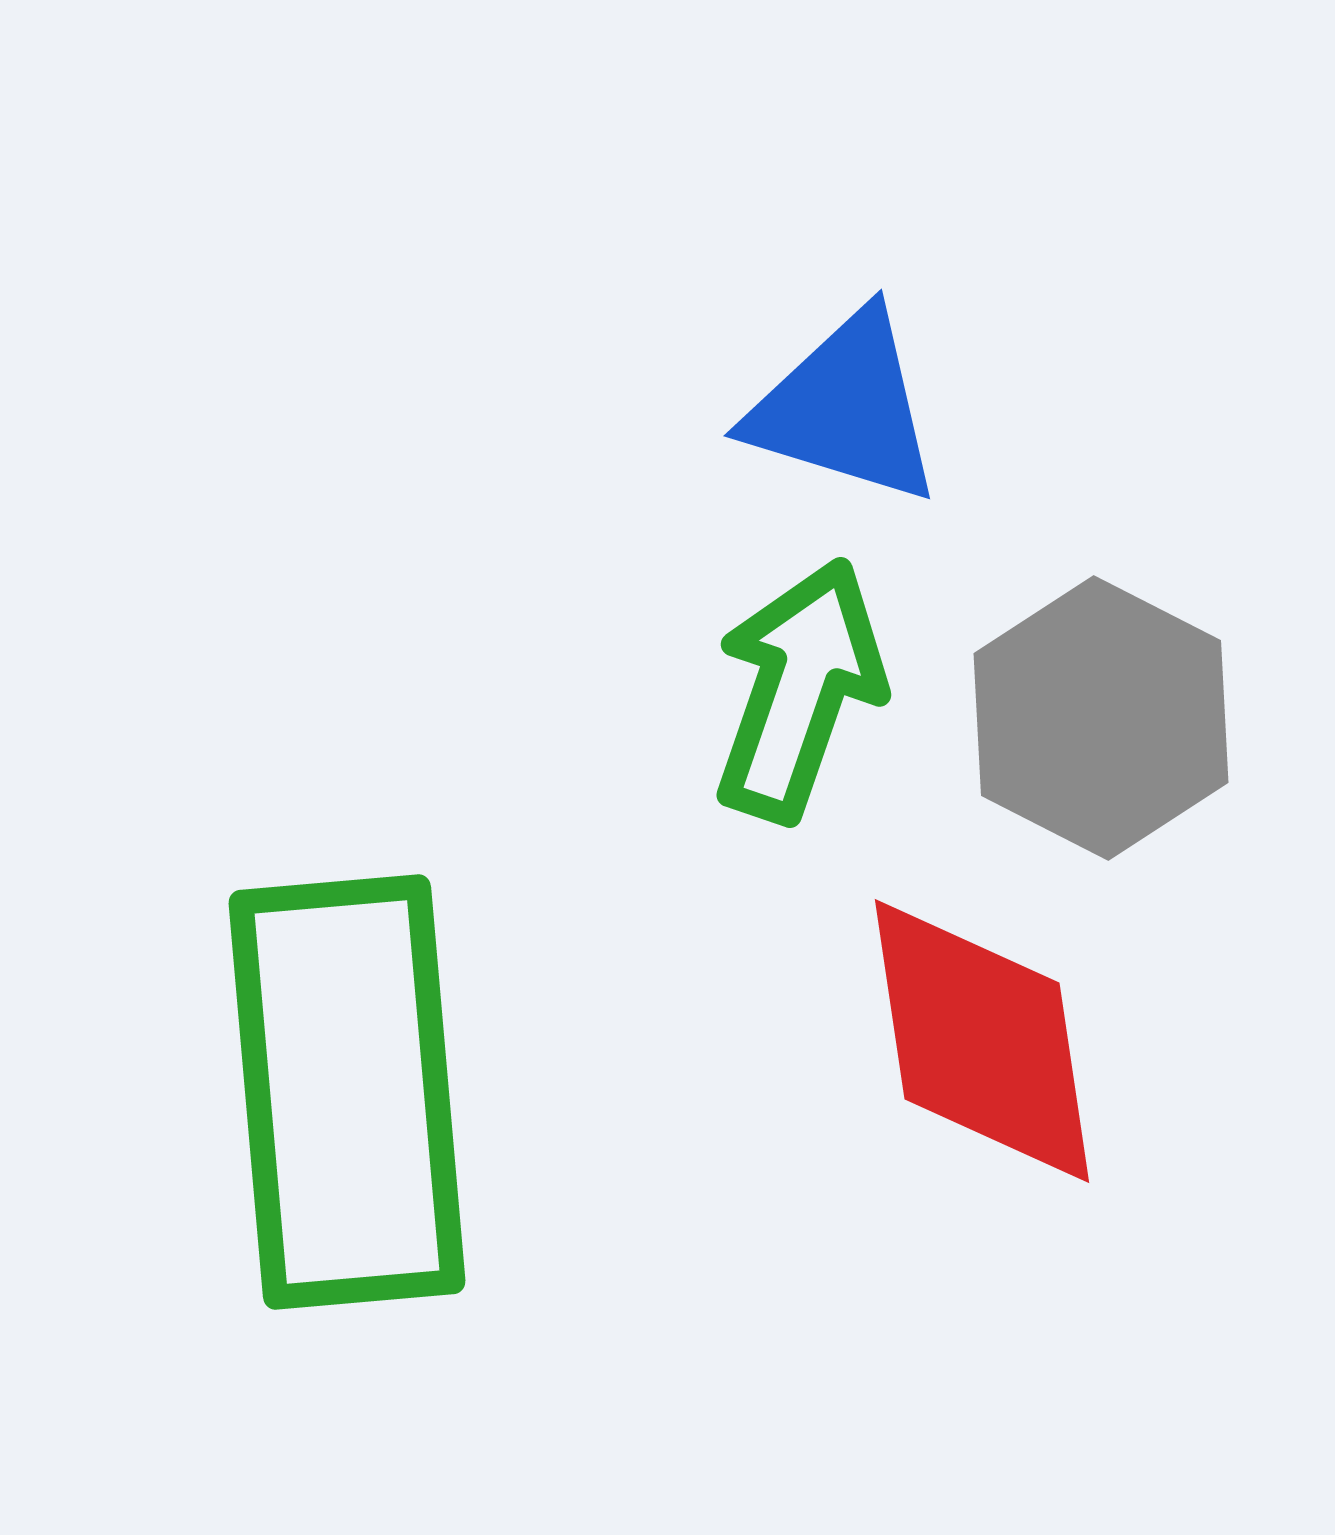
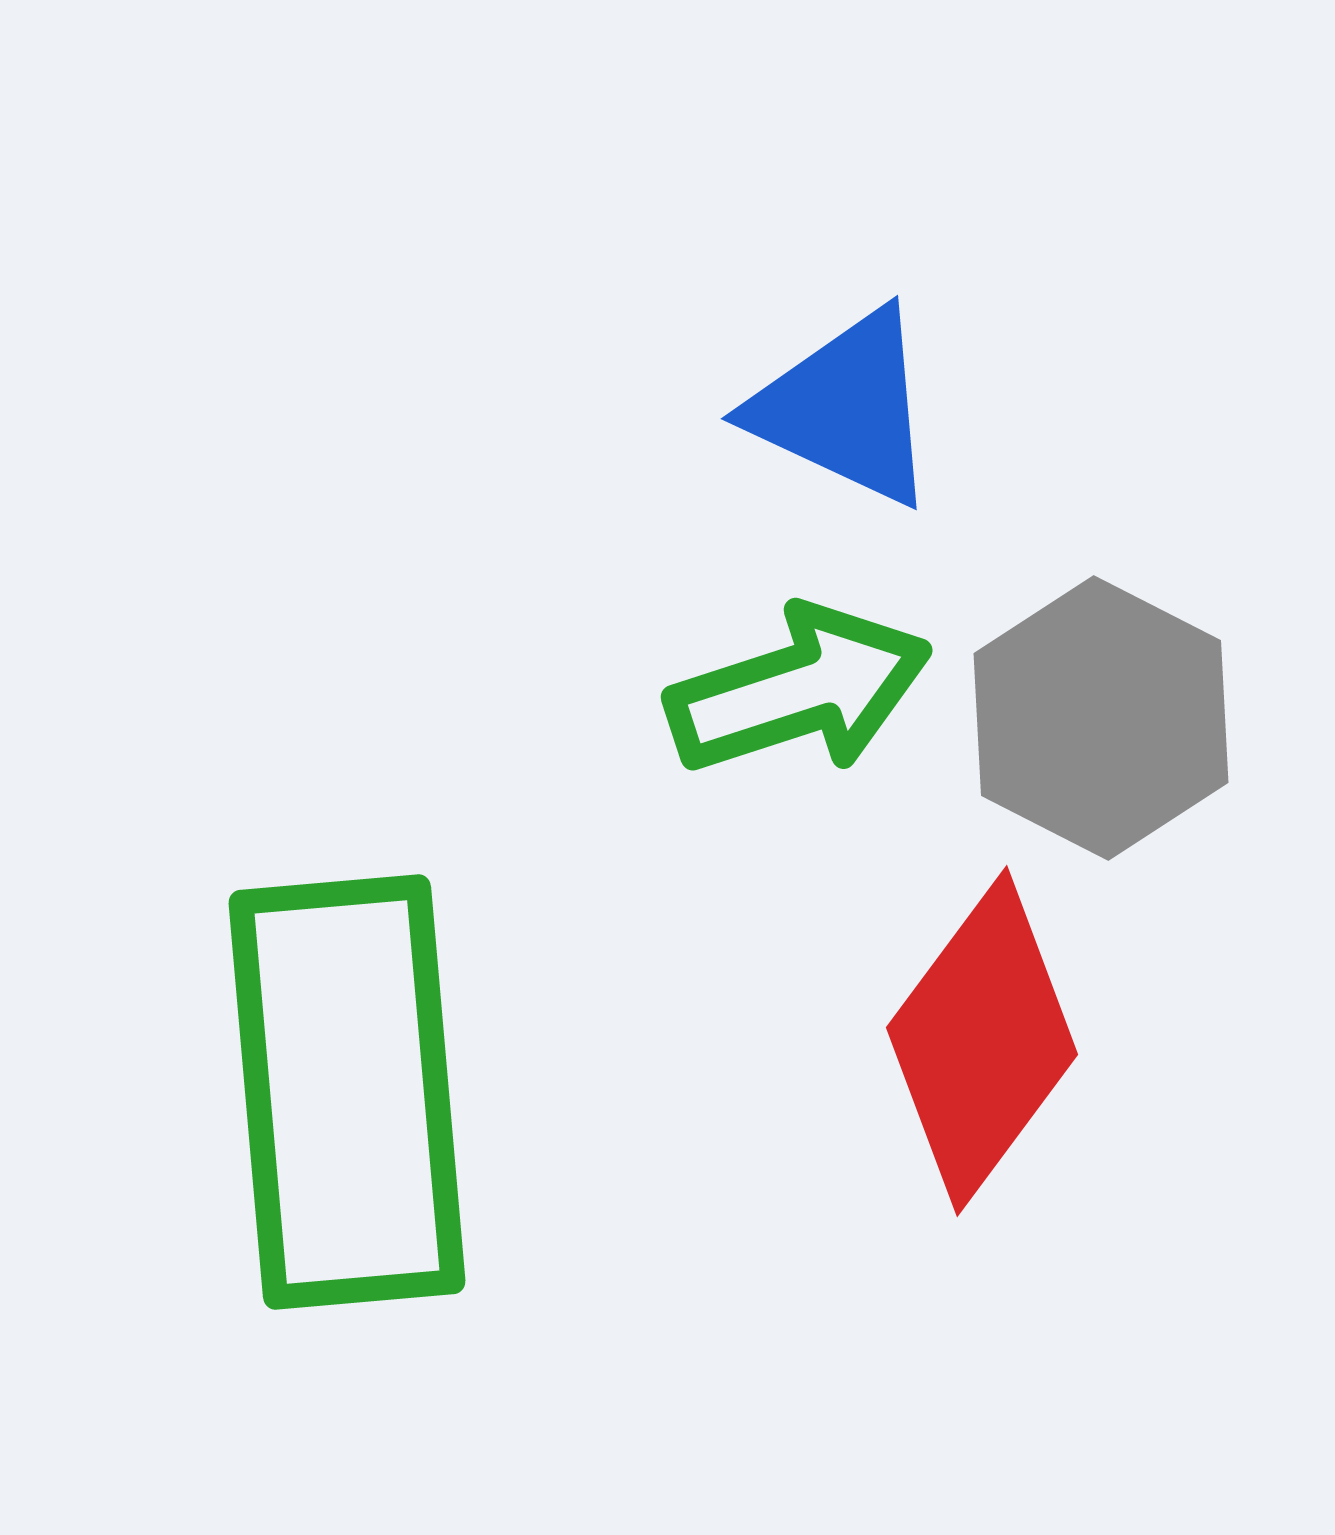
blue triangle: rotated 8 degrees clockwise
green arrow: rotated 53 degrees clockwise
red diamond: rotated 45 degrees clockwise
